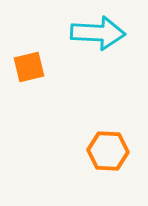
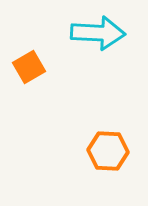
orange square: rotated 16 degrees counterclockwise
